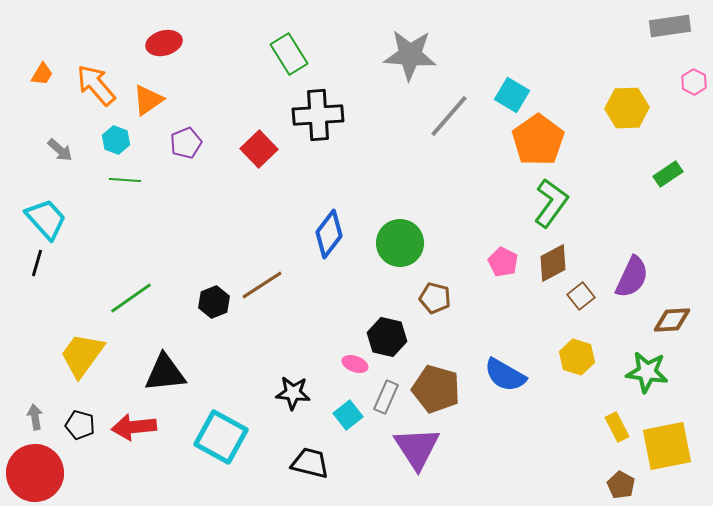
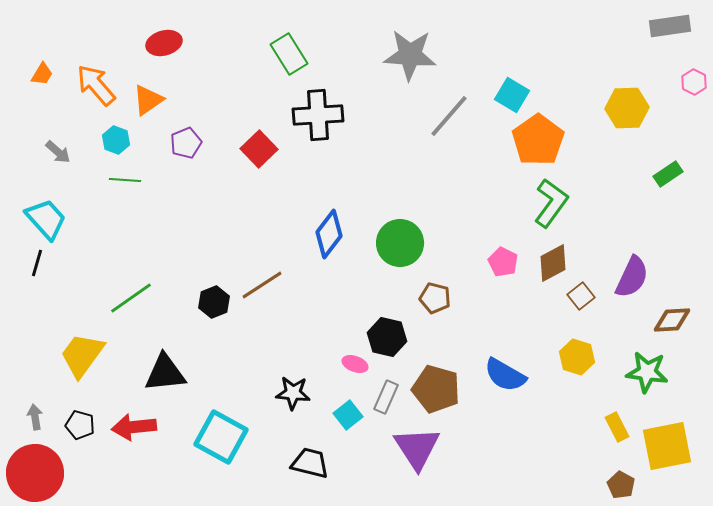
gray arrow at (60, 150): moved 2 px left, 2 px down
